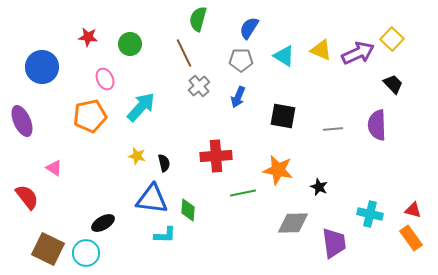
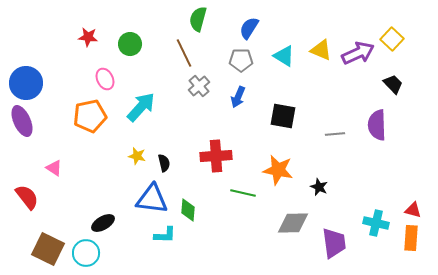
blue circle: moved 16 px left, 16 px down
gray line: moved 2 px right, 5 px down
green line: rotated 25 degrees clockwise
cyan cross: moved 6 px right, 9 px down
orange rectangle: rotated 40 degrees clockwise
